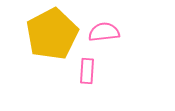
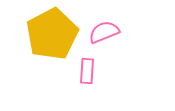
pink semicircle: rotated 16 degrees counterclockwise
